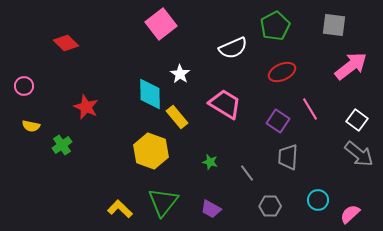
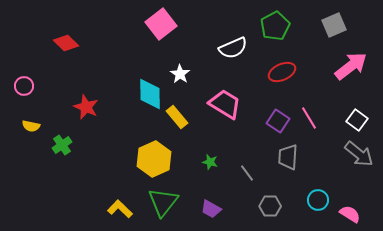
gray square: rotated 30 degrees counterclockwise
pink line: moved 1 px left, 9 px down
yellow hexagon: moved 3 px right, 8 px down; rotated 16 degrees clockwise
pink semicircle: rotated 75 degrees clockwise
